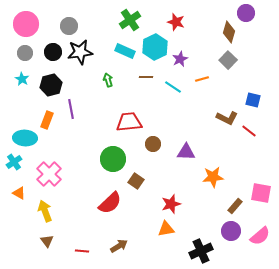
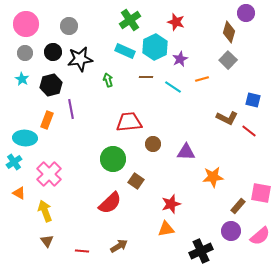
black star at (80, 52): moved 7 px down
brown rectangle at (235, 206): moved 3 px right
